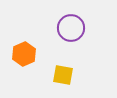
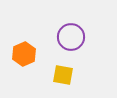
purple circle: moved 9 px down
